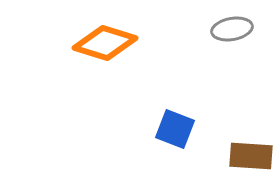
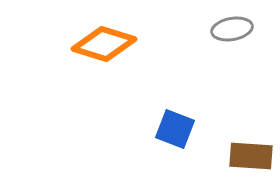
orange diamond: moved 1 px left, 1 px down
